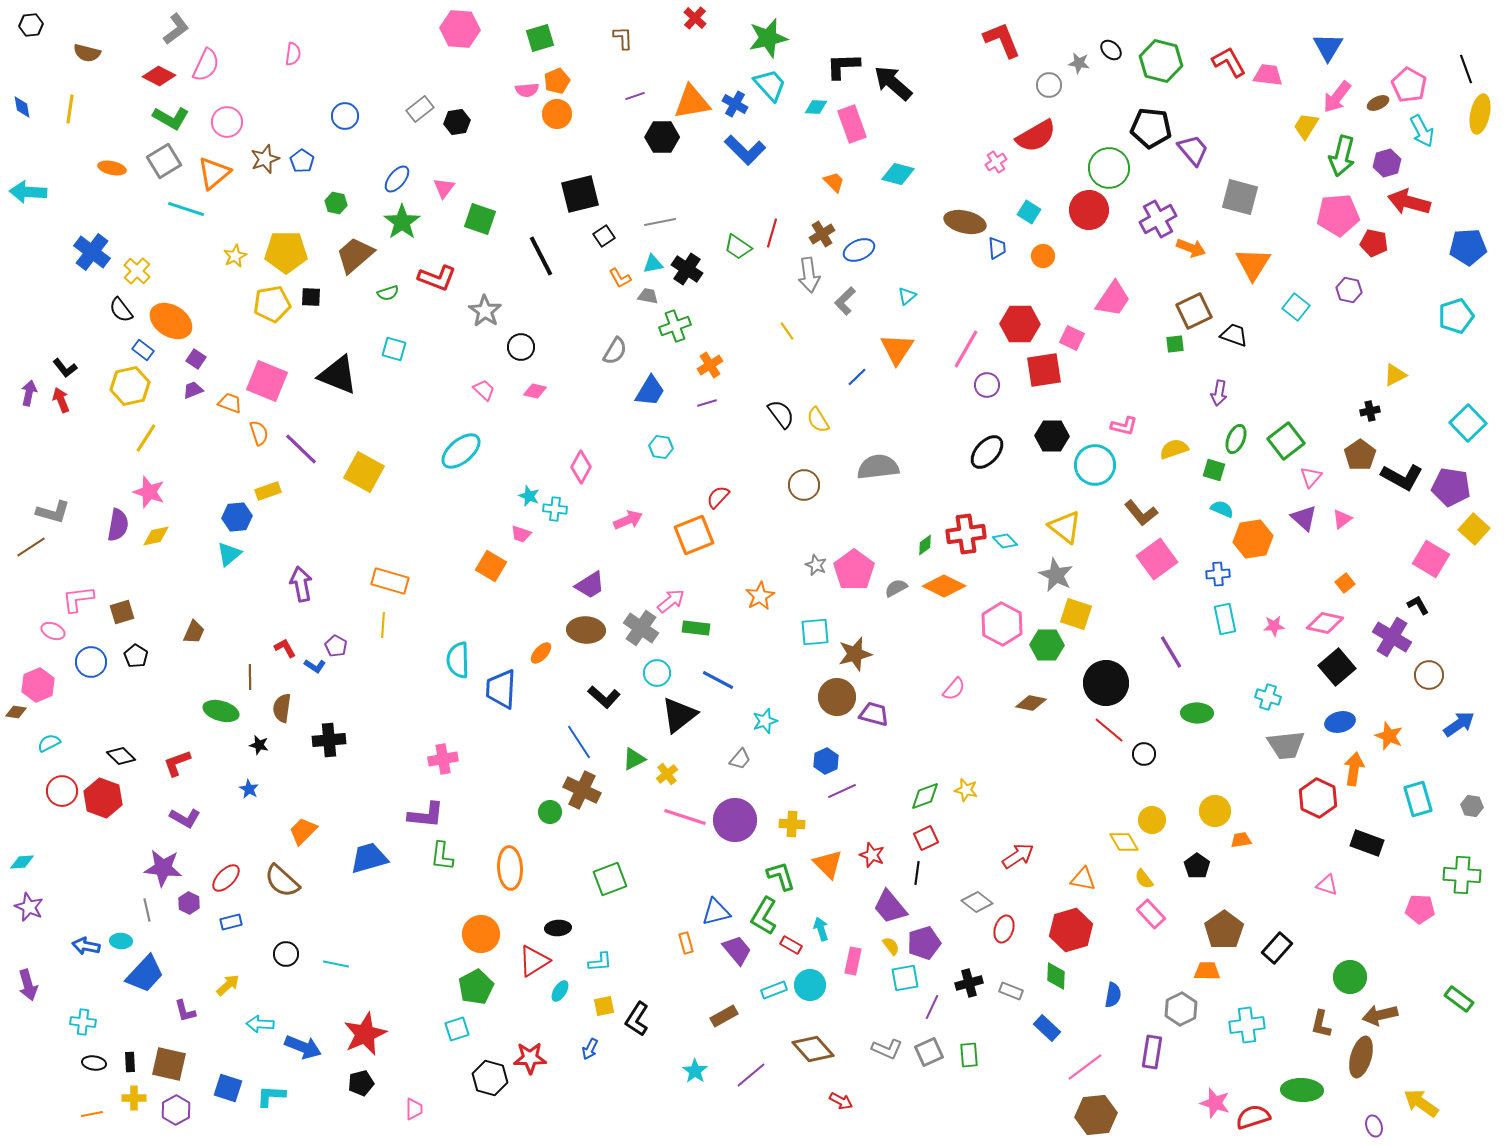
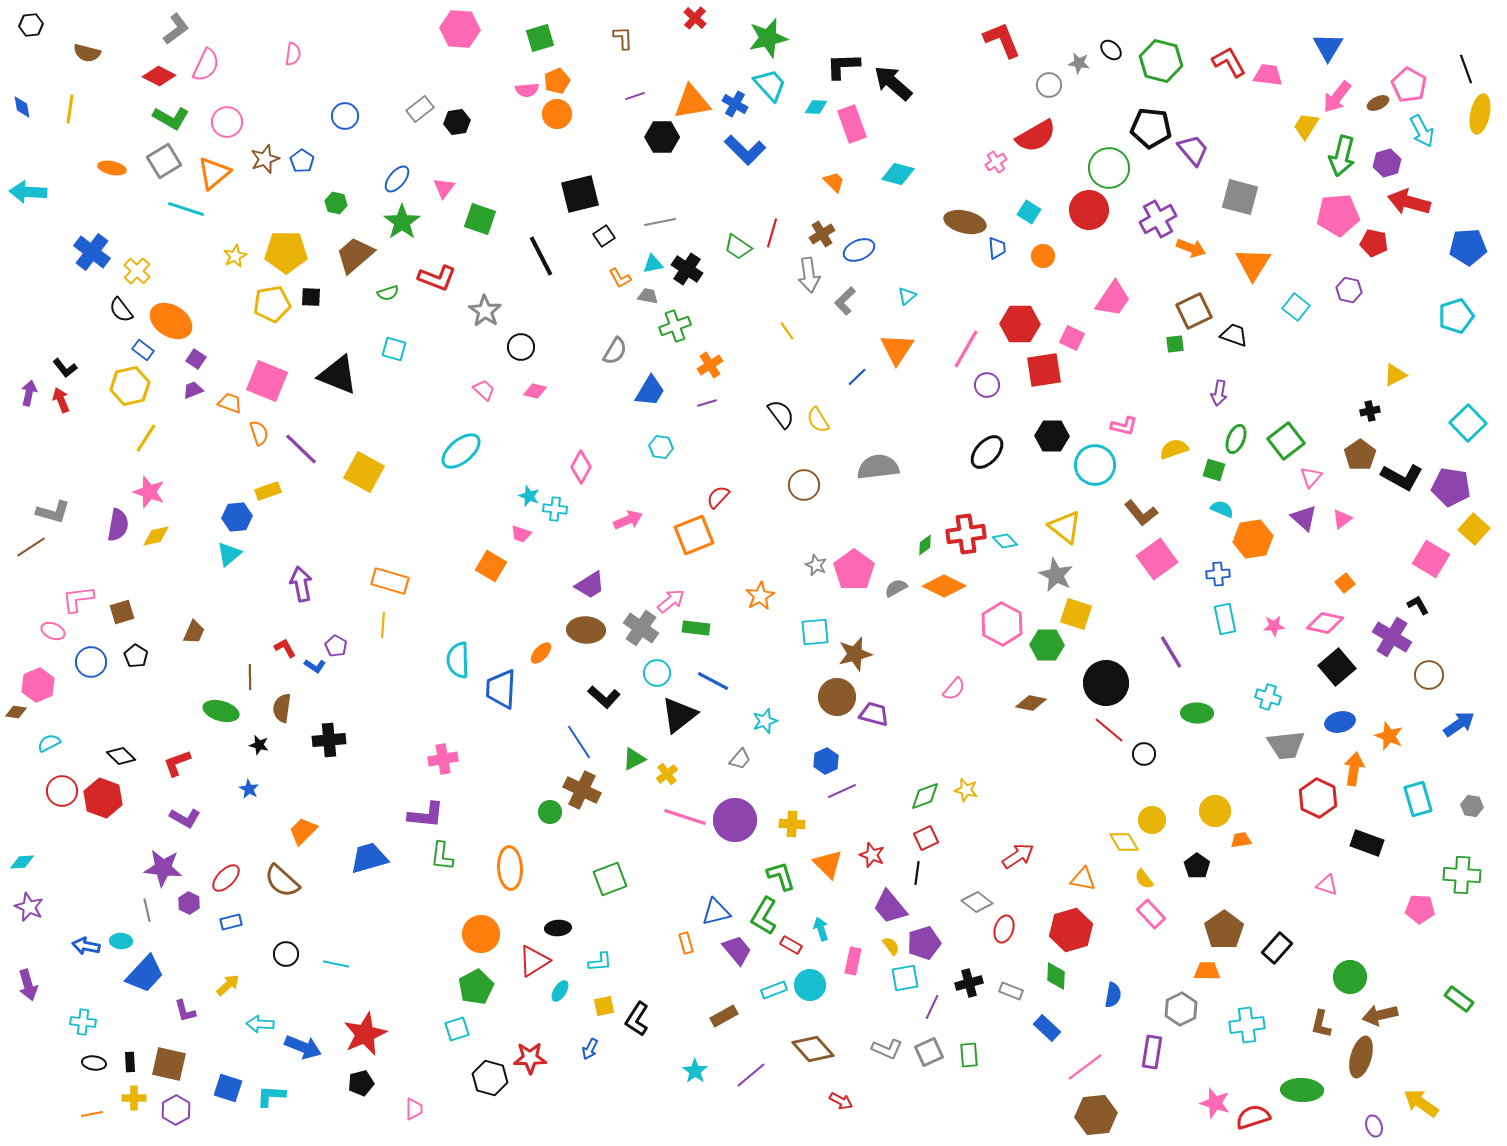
blue line at (718, 680): moved 5 px left, 1 px down
